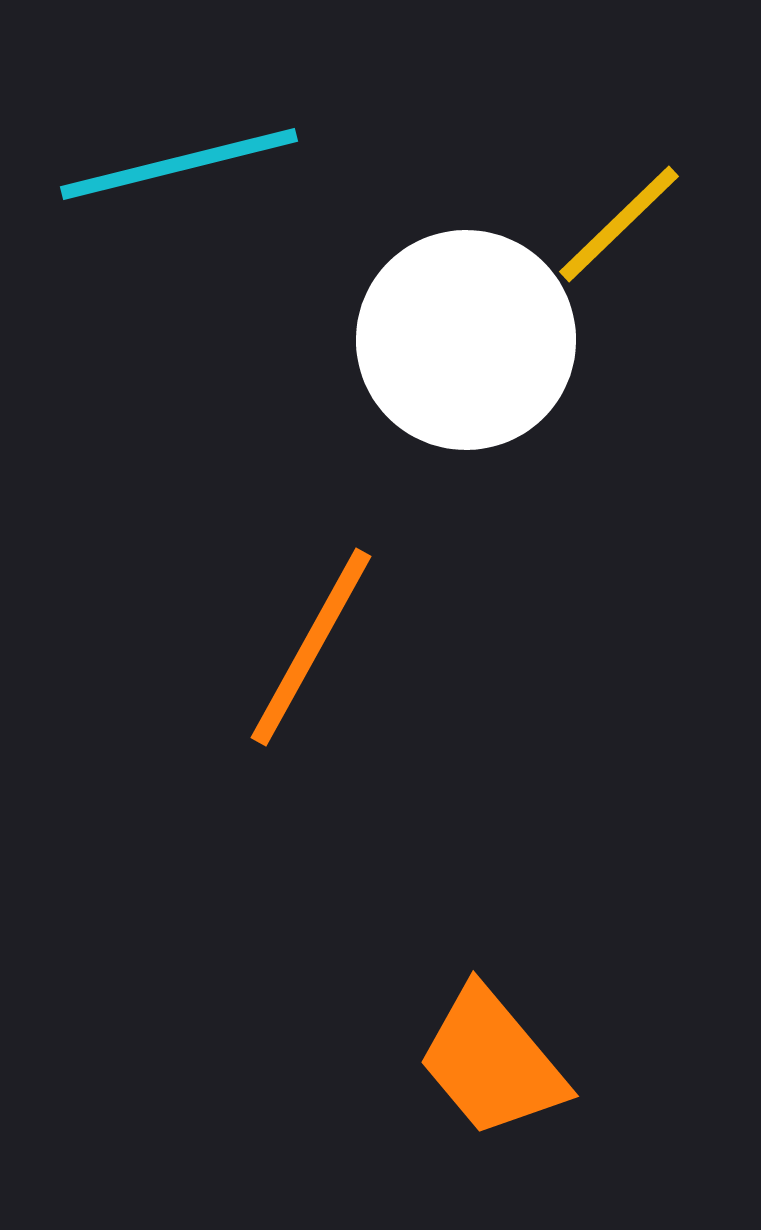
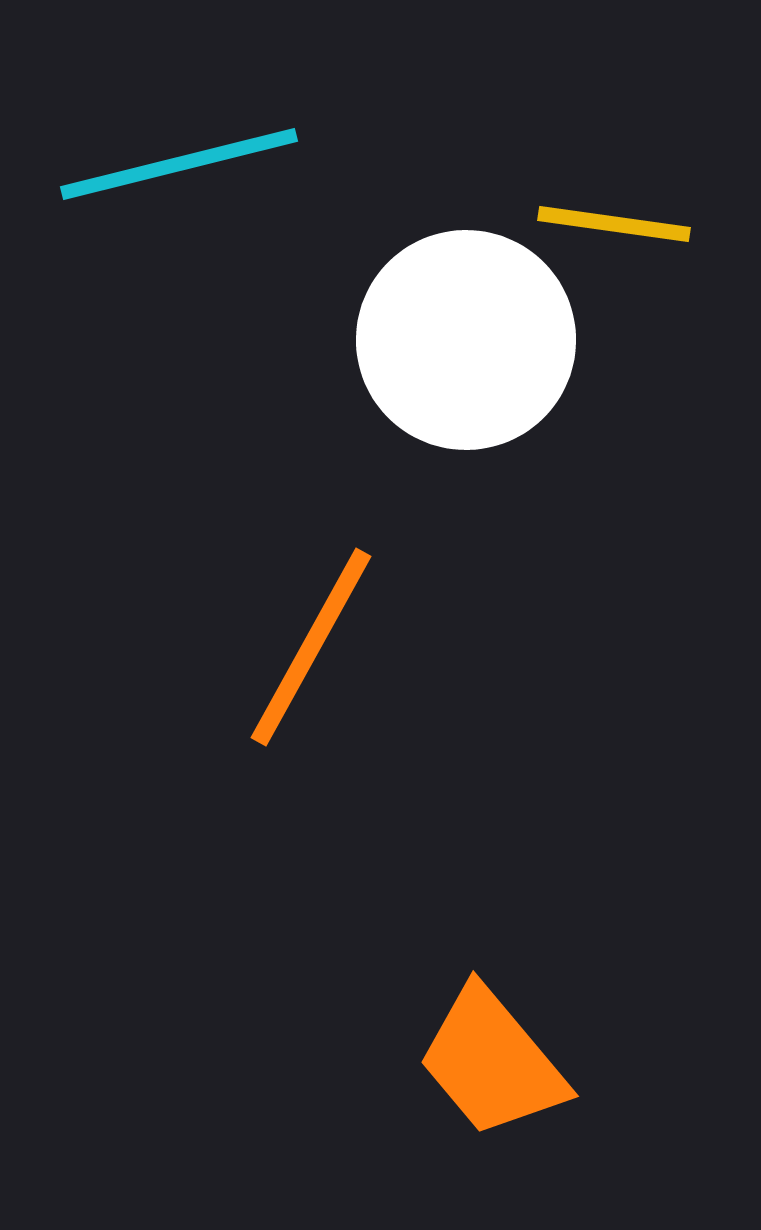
yellow line: moved 5 px left; rotated 52 degrees clockwise
